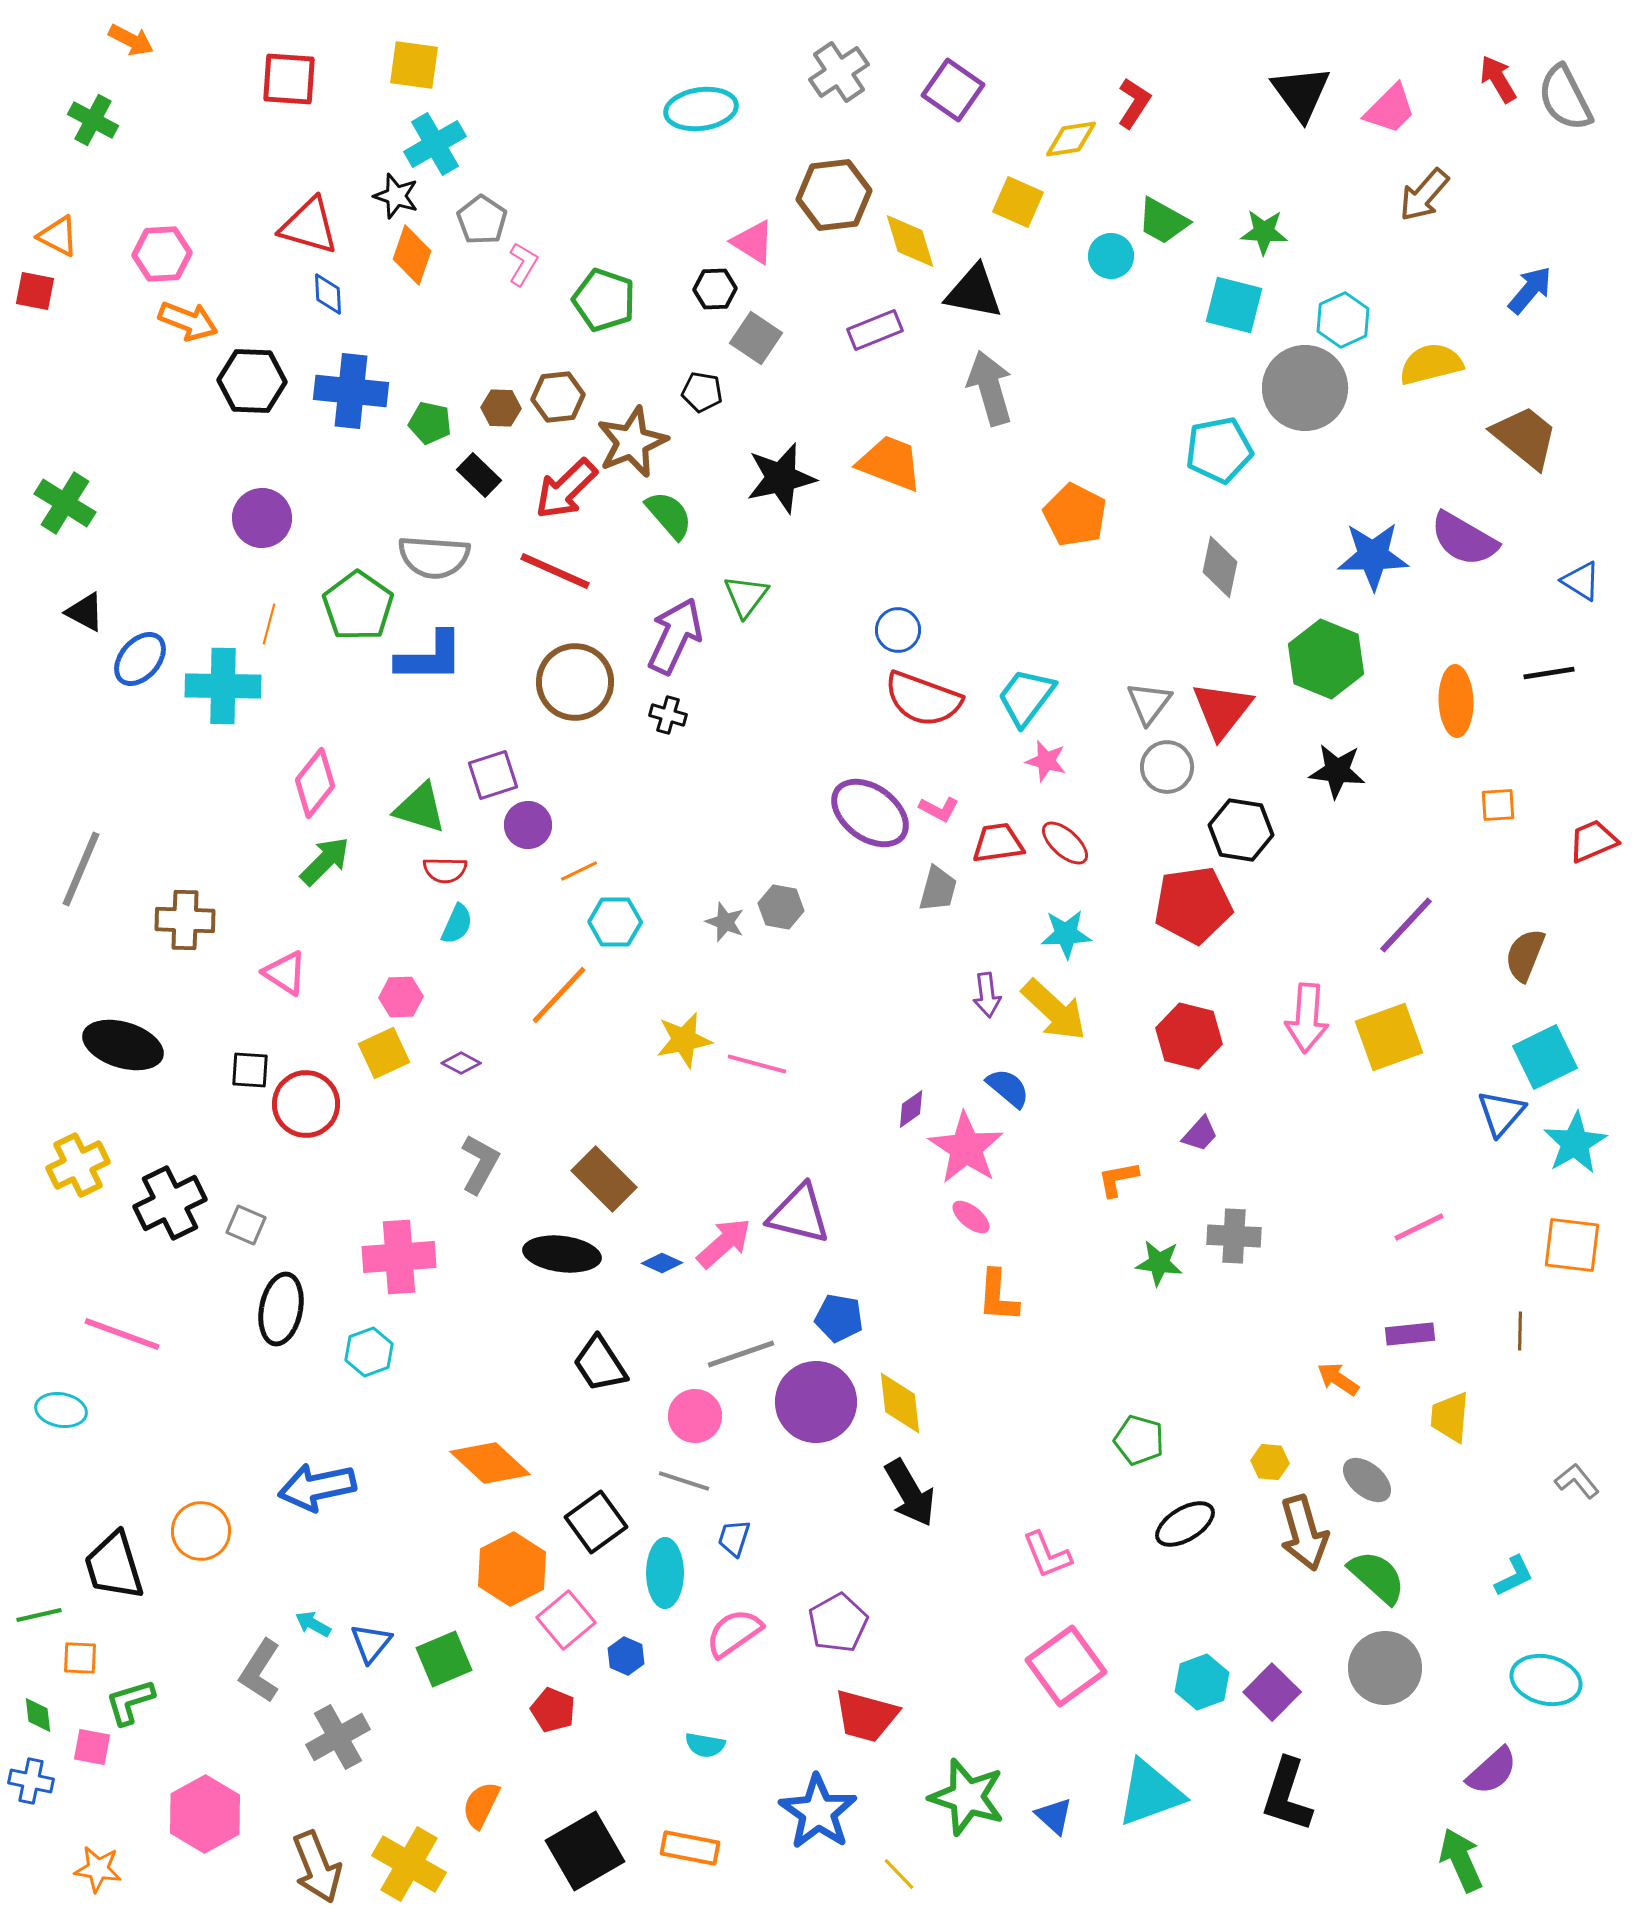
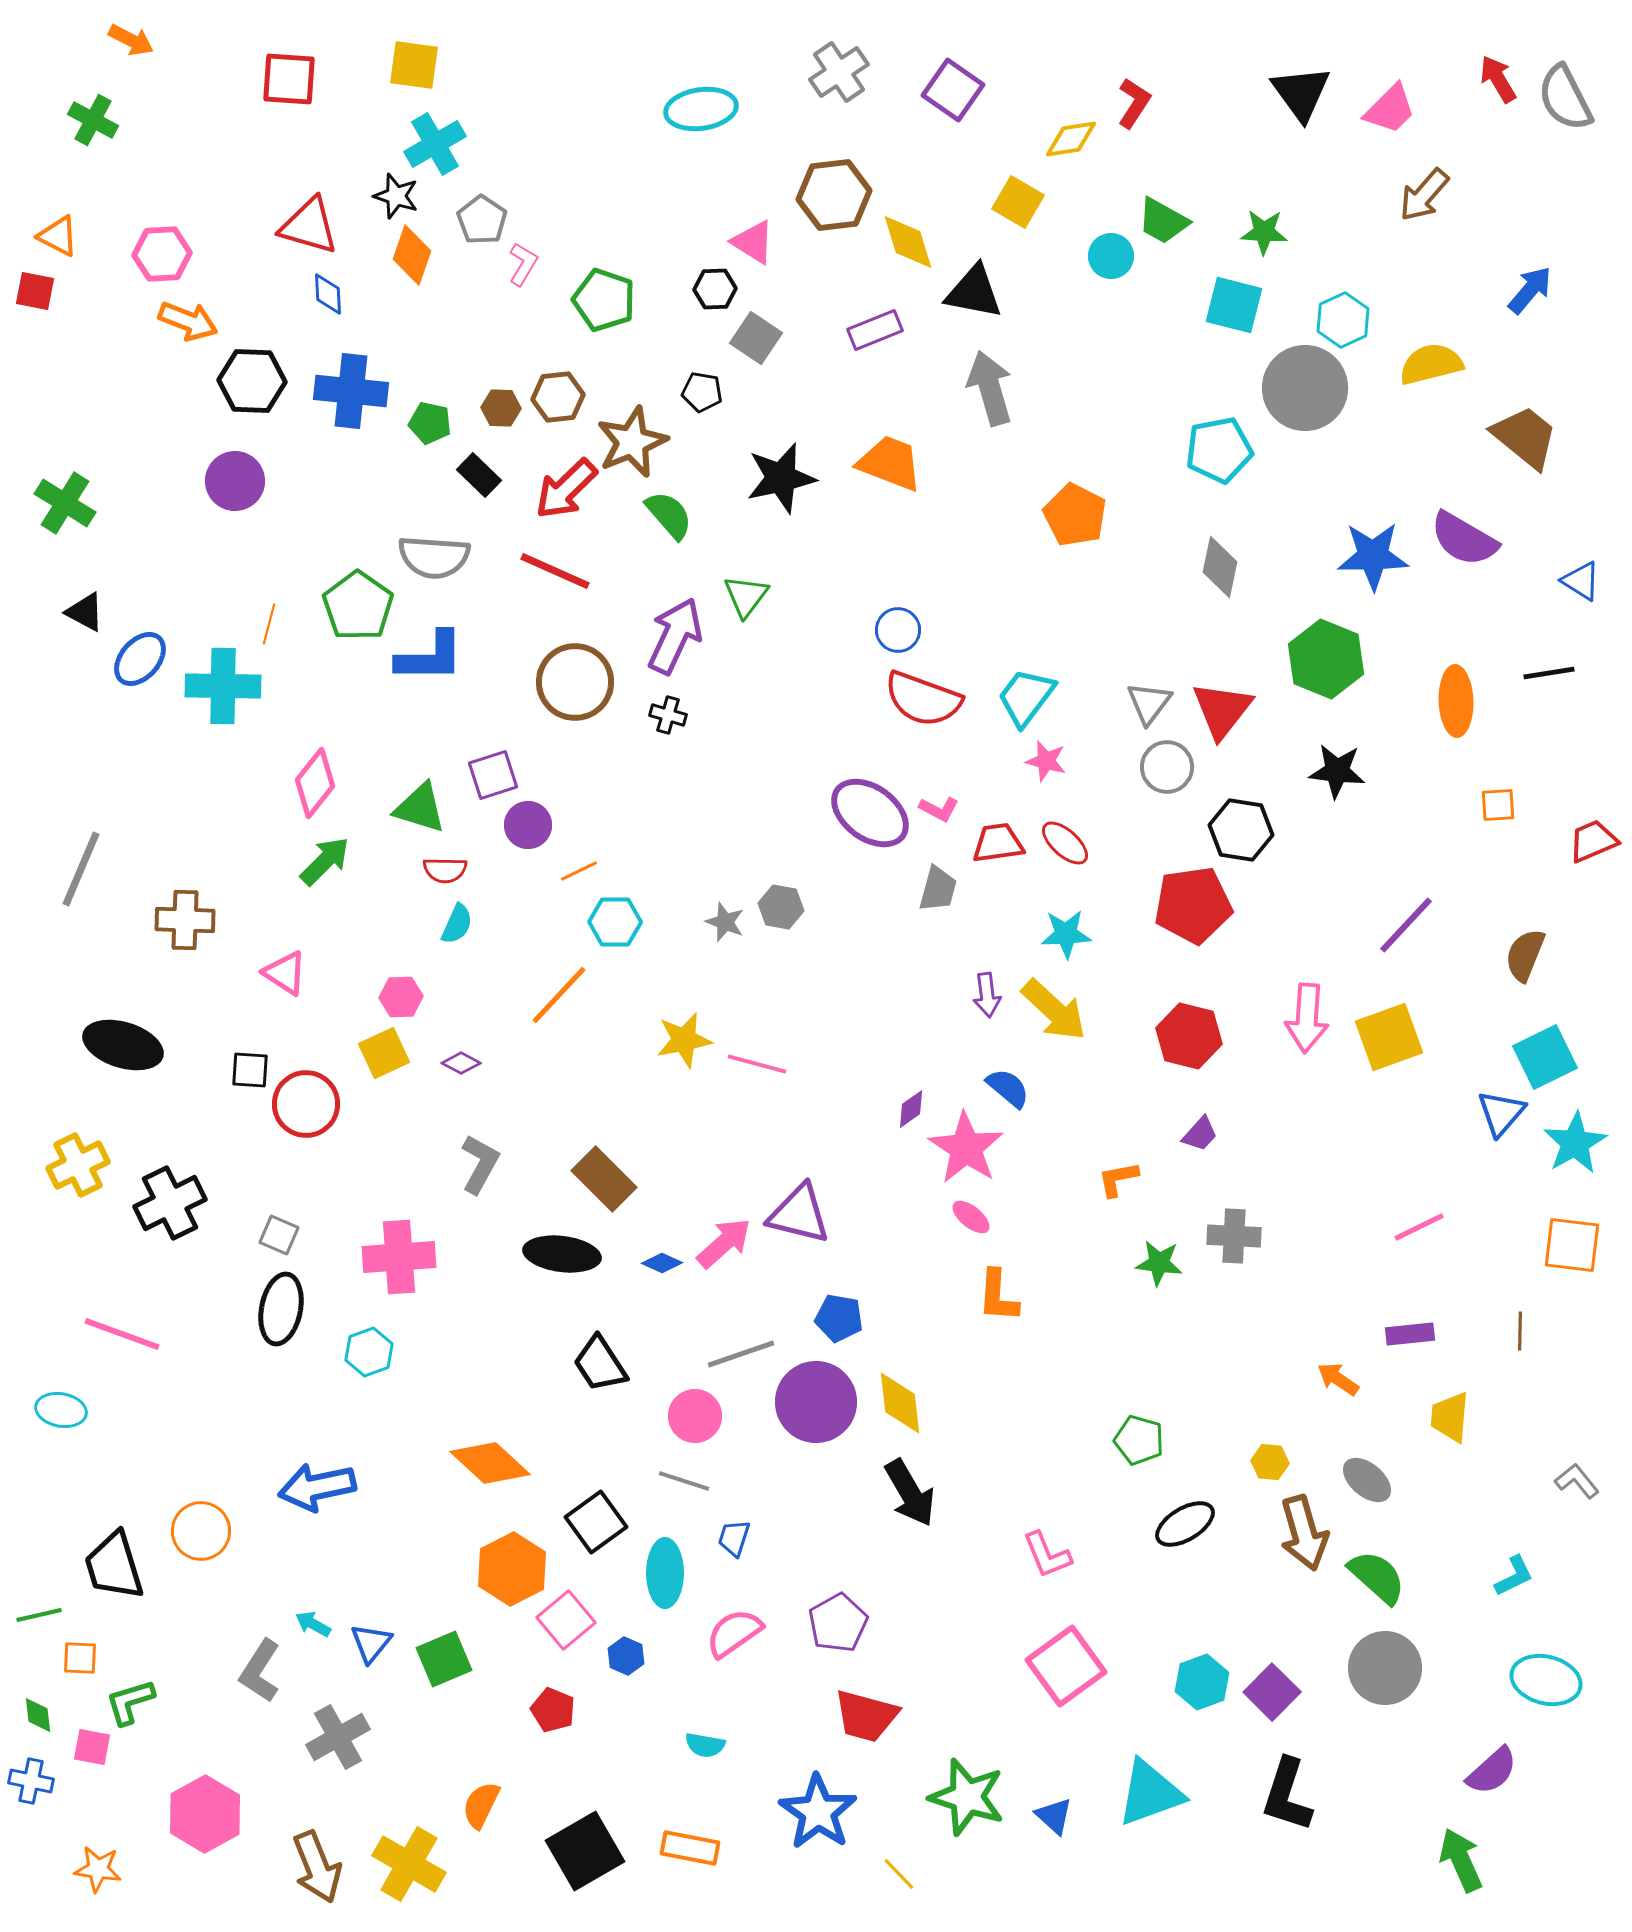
yellow square at (1018, 202): rotated 6 degrees clockwise
yellow diamond at (910, 241): moved 2 px left, 1 px down
purple circle at (262, 518): moved 27 px left, 37 px up
gray square at (246, 1225): moved 33 px right, 10 px down
